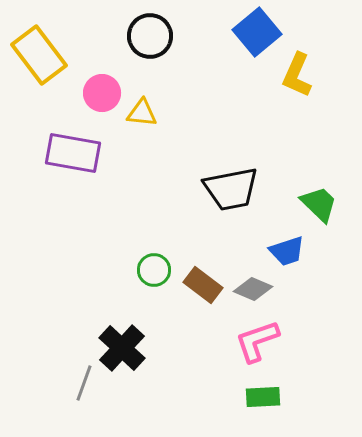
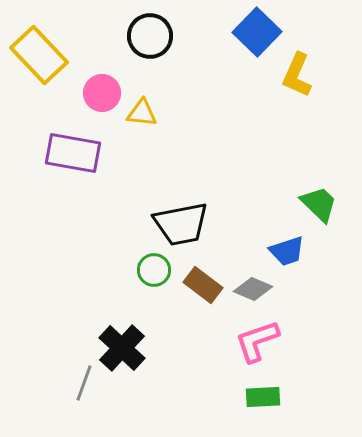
blue square: rotated 6 degrees counterclockwise
yellow rectangle: rotated 6 degrees counterclockwise
black trapezoid: moved 50 px left, 35 px down
